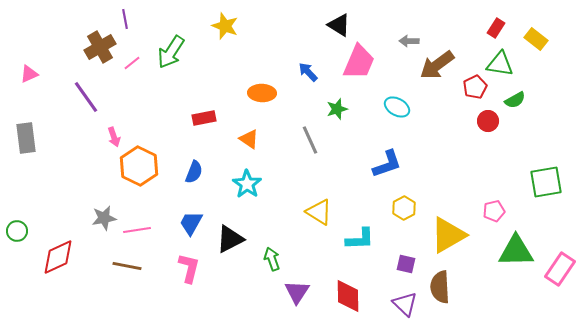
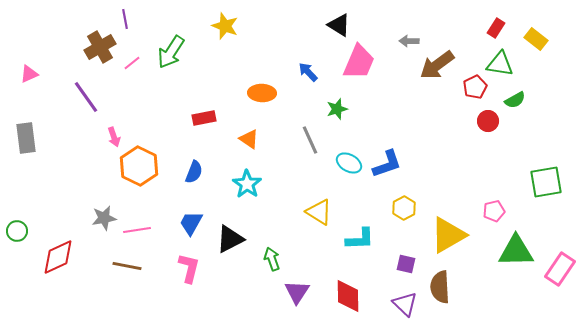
cyan ellipse at (397, 107): moved 48 px left, 56 px down
